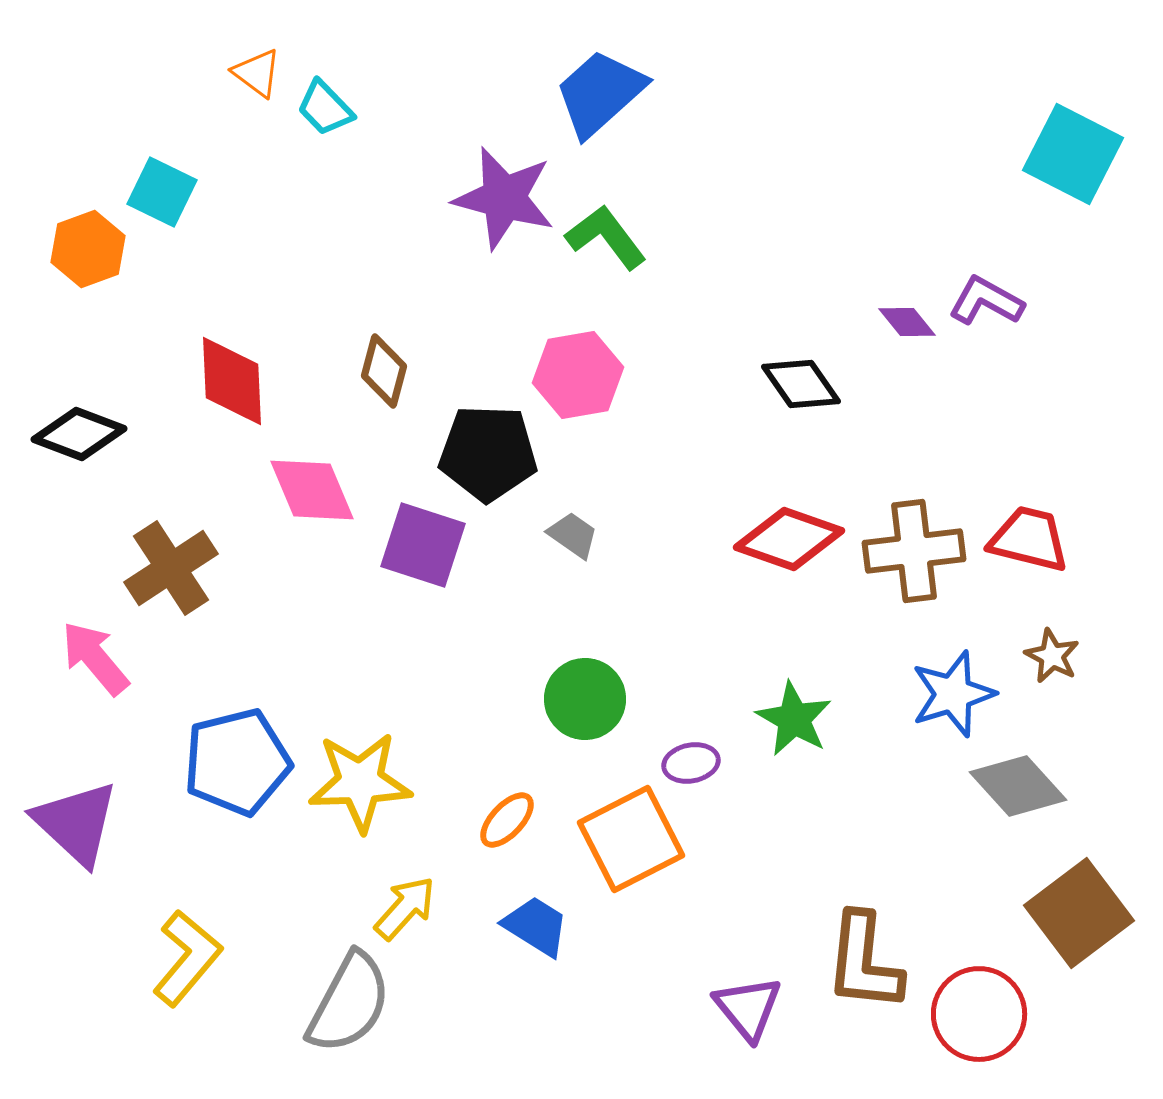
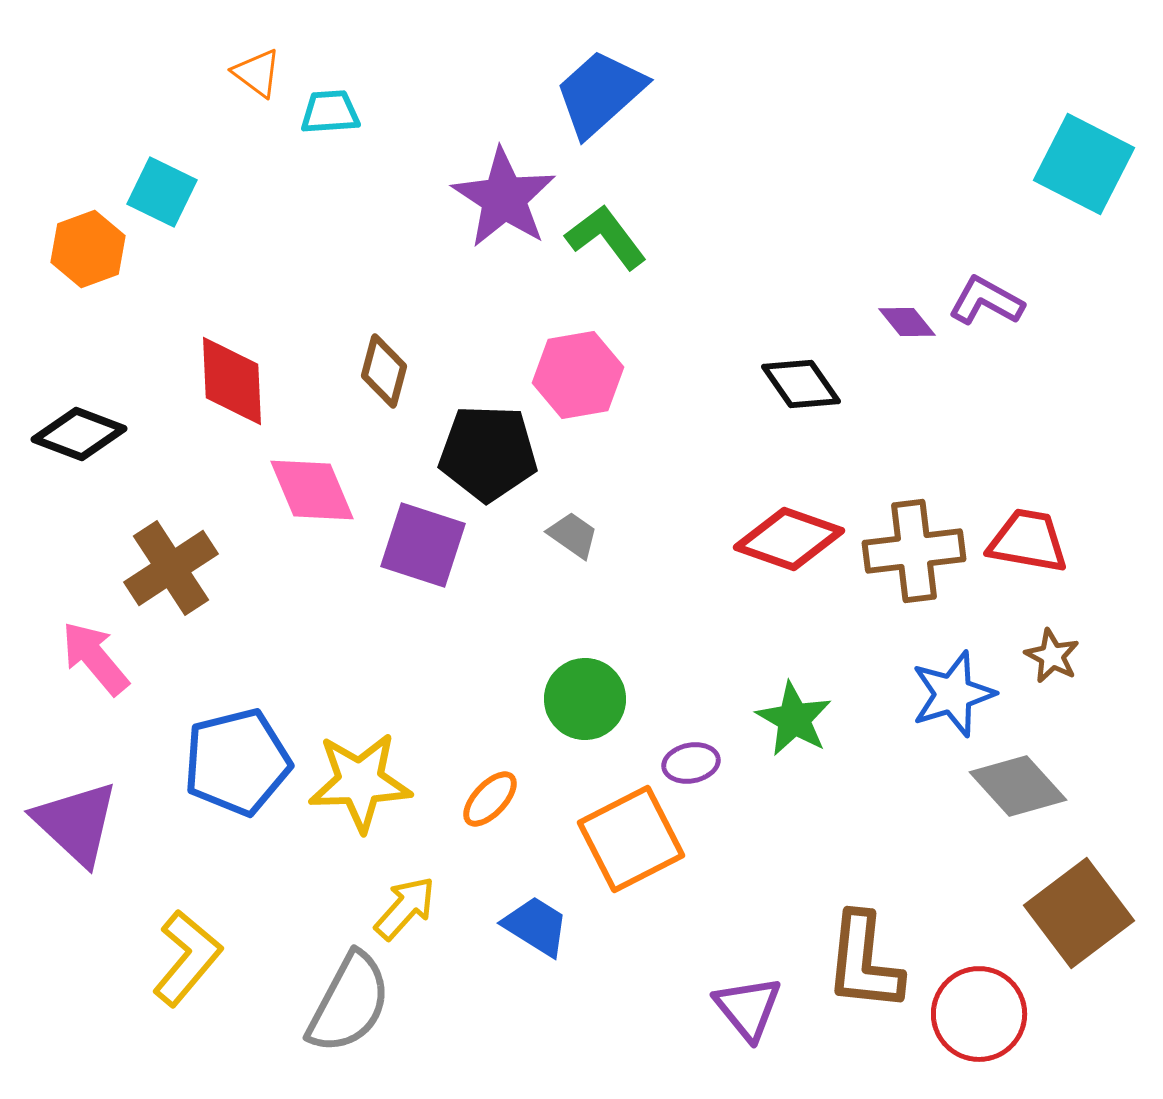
cyan trapezoid at (325, 108): moved 5 px right, 4 px down; rotated 130 degrees clockwise
cyan square at (1073, 154): moved 11 px right, 10 px down
purple star at (504, 198): rotated 18 degrees clockwise
red trapezoid at (1029, 539): moved 1 px left, 2 px down; rotated 4 degrees counterclockwise
orange ellipse at (507, 820): moved 17 px left, 21 px up
